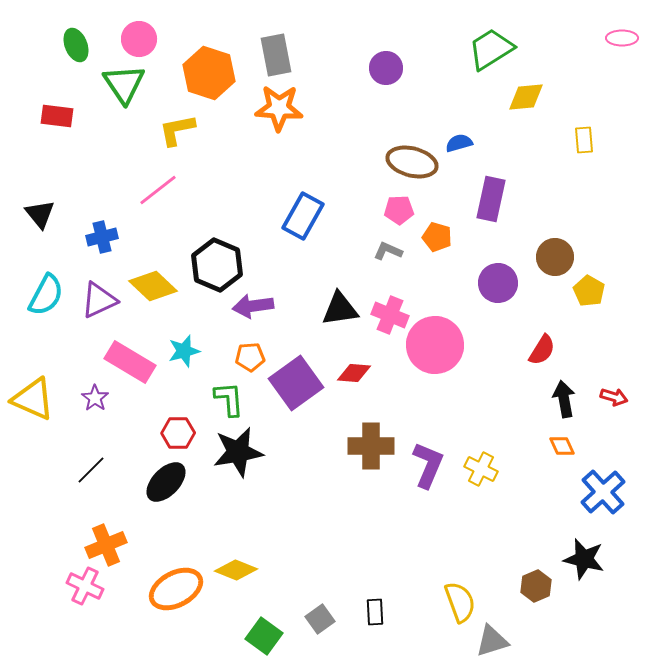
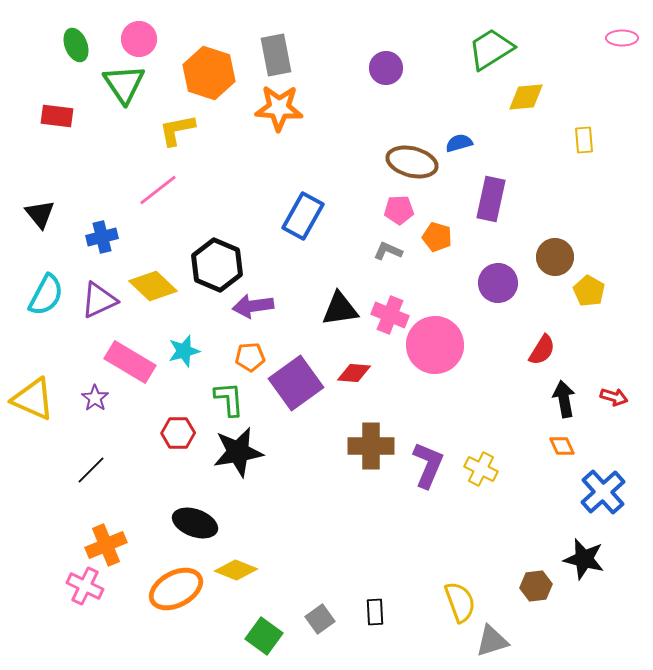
black ellipse at (166, 482): moved 29 px right, 41 px down; rotated 66 degrees clockwise
brown hexagon at (536, 586): rotated 16 degrees clockwise
